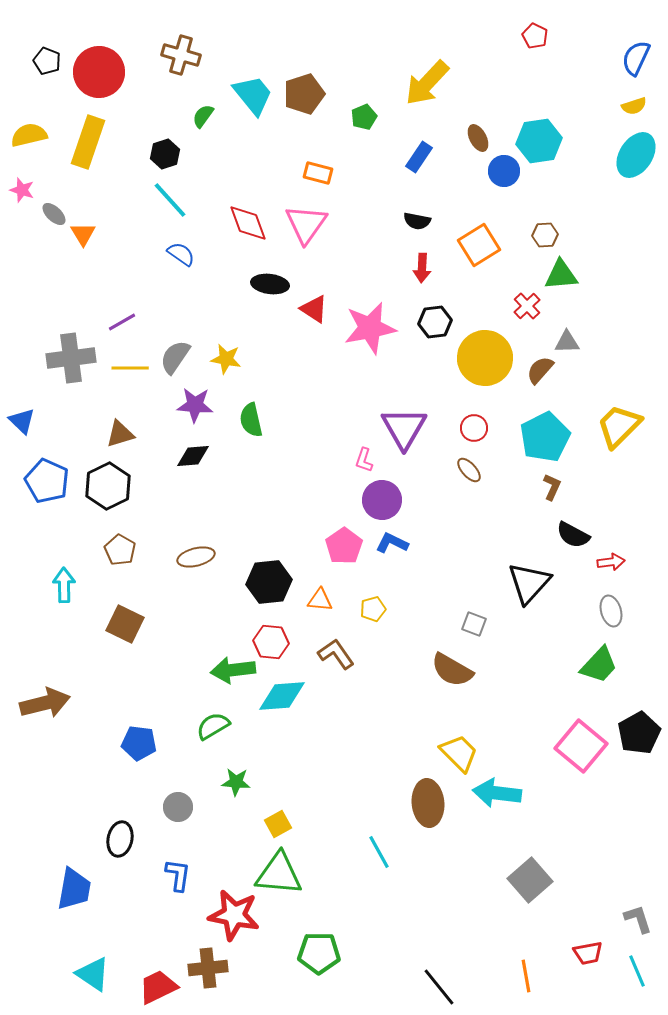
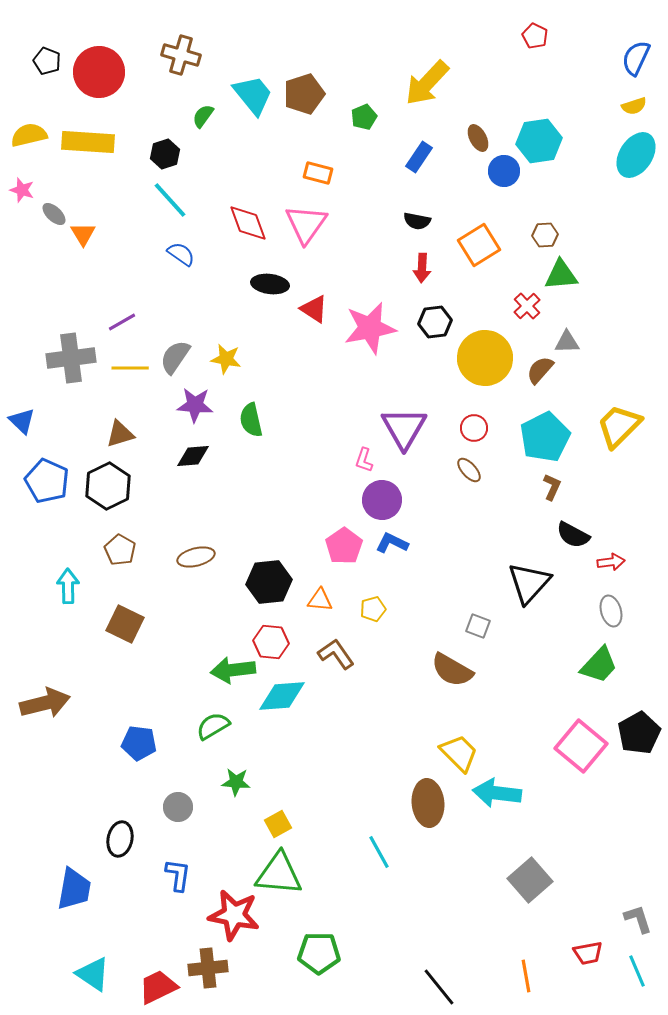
yellow rectangle at (88, 142): rotated 75 degrees clockwise
cyan arrow at (64, 585): moved 4 px right, 1 px down
gray square at (474, 624): moved 4 px right, 2 px down
